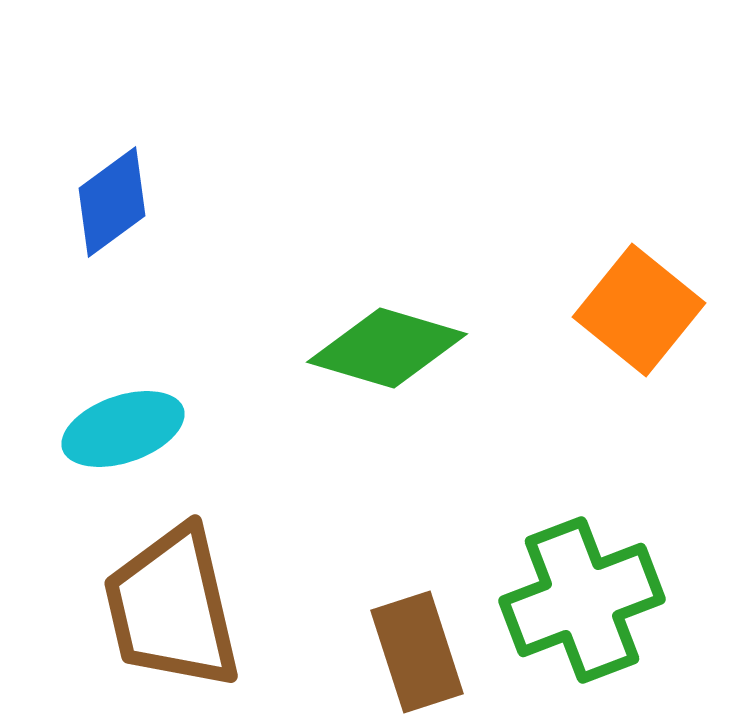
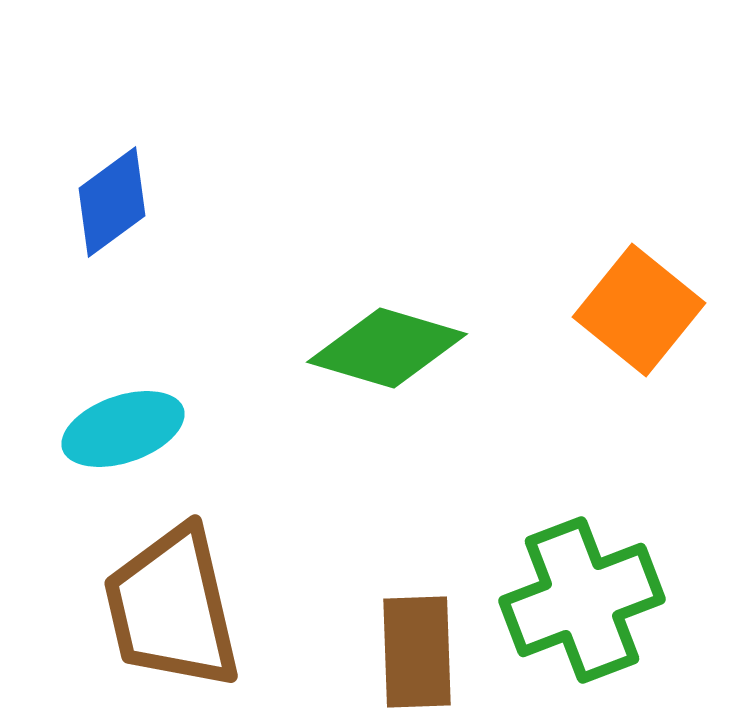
brown rectangle: rotated 16 degrees clockwise
